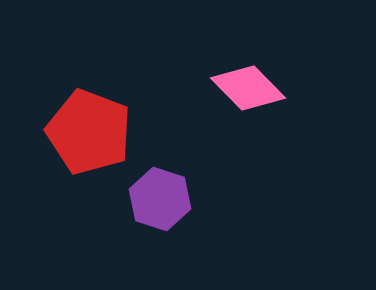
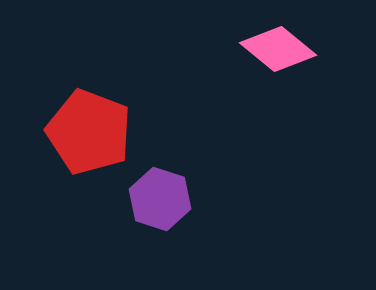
pink diamond: moved 30 px right, 39 px up; rotated 6 degrees counterclockwise
